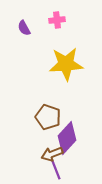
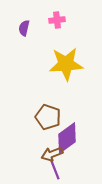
purple semicircle: rotated 42 degrees clockwise
purple diamond: rotated 12 degrees clockwise
purple line: moved 1 px left
